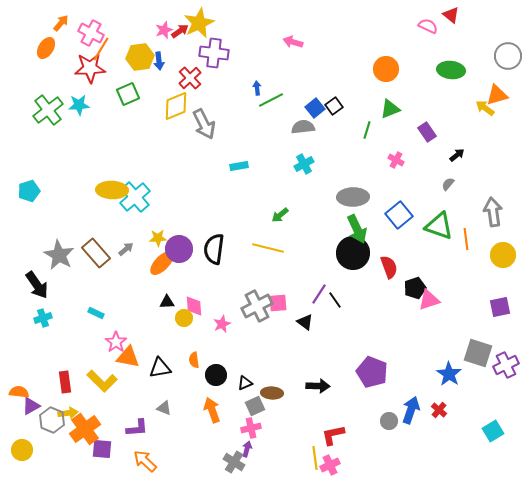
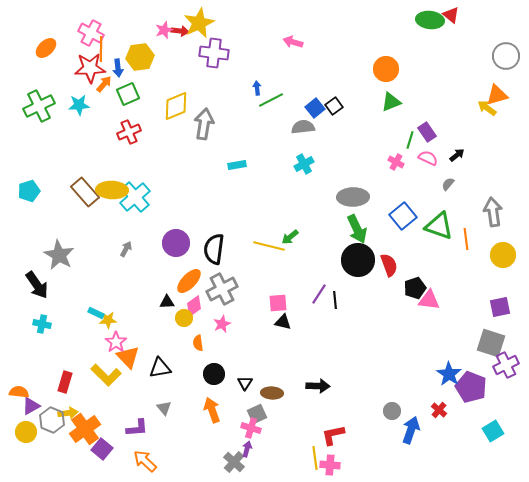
orange arrow at (61, 23): moved 43 px right, 61 px down
pink semicircle at (428, 26): moved 132 px down
red arrow at (180, 31): rotated 42 degrees clockwise
orange ellipse at (46, 48): rotated 15 degrees clockwise
orange line at (101, 49): rotated 30 degrees counterclockwise
gray circle at (508, 56): moved 2 px left
blue arrow at (159, 61): moved 41 px left, 7 px down
green ellipse at (451, 70): moved 21 px left, 50 px up
red cross at (190, 78): moved 61 px left, 54 px down; rotated 20 degrees clockwise
yellow arrow at (485, 108): moved 2 px right
green triangle at (390, 109): moved 1 px right, 7 px up
green cross at (48, 110): moved 9 px left, 4 px up; rotated 12 degrees clockwise
gray arrow at (204, 124): rotated 144 degrees counterclockwise
green line at (367, 130): moved 43 px right, 10 px down
pink cross at (396, 160): moved 2 px down
cyan rectangle at (239, 166): moved 2 px left, 1 px up
green arrow at (280, 215): moved 10 px right, 22 px down
blue square at (399, 215): moved 4 px right, 1 px down
yellow star at (158, 238): moved 50 px left, 82 px down
yellow line at (268, 248): moved 1 px right, 2 px up
gray arrow at (126, 249): rotated 21 degrees counterclockwise
purple circle at (179, 249): moved 3 px left, 6 px up
brown rectangle at (96, 253): moved 11 px left, 61 px up
black circle at (353, 253): moved 5 px right, 7 px down
orange ellipse at (162, 263): moved 27 px right, 18 px down
red semicircle at (389, 267): moved 2 px up
black line at (335, 300): rotated 30 degrees clockwise
pink triangle at (429, 300): rotated 25 degrees clockwise
pink diamond at (194, 306): rotated 60 degrees clockwise
gray cross at (257, 306): moved 35 px left, 17 px up
cyan cross at (43, 318): moved 1 px left, 6 px down; rotated 30 degrees clockwise
black triangle at (305, 322): moved 22 px left; rotated 24 degrees counterclockwise
gray square at (478, 353): moved 13 px right, 10 px up
orange triangle at (128, 357): rotated 35 degrees clockwise
orange semicircle at (194, 360): moved 4 px right, 17 px up
purple pentagon at (372, 372): moved 99 px right, 15 px down
black circle at (216, 375): moved 2 px left, 1 px up
yellow L-shape at (102, 381): moved 4 px right, 6 px up
red rectangle at (65, 382): rotated 25 degrees clockwise
black triangle at (245, 383): rotated 35 degrees counterclockwise
gray square at (255, 406): moved 2 px right, 8 px down
gray triangle at (164, 408): rotated 28 degrees clockwise
blue arrow at (411, 410): moved 20 px down
gray circle at (389, 421): moved 3 px right, 10 px up
pink cross at (251, 428): rotated 30 degrees clockwise
purple square at (102, 449): rotated 35 degrees clockwise
yellow circle at (22, 450): moved 4 px right, 18 px up
gray cross at (234, 462): rotated 10 degrees clockwise
pink cross at (330, 465): rotated 30 degrees clockwise
